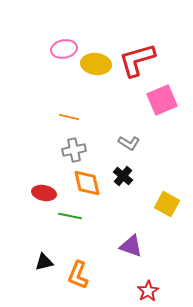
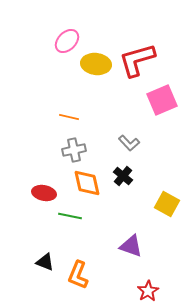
pink ellipse: moved 3 px right, 8 px up; rotated 35 degrees counterclockwise
gray L-shape: rotated 15 degrees clockwise
black triangle: moved 1 px right; rotated 36 degrees clockwise
